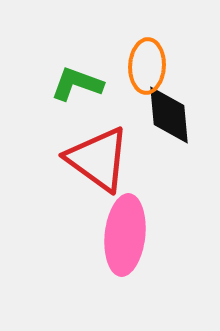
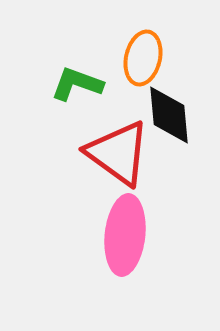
orange ellipse: moved 4 px left, 8 px up; rotated 10 degrees clockwise
red triangle: moved 20 px right, 6 px up
